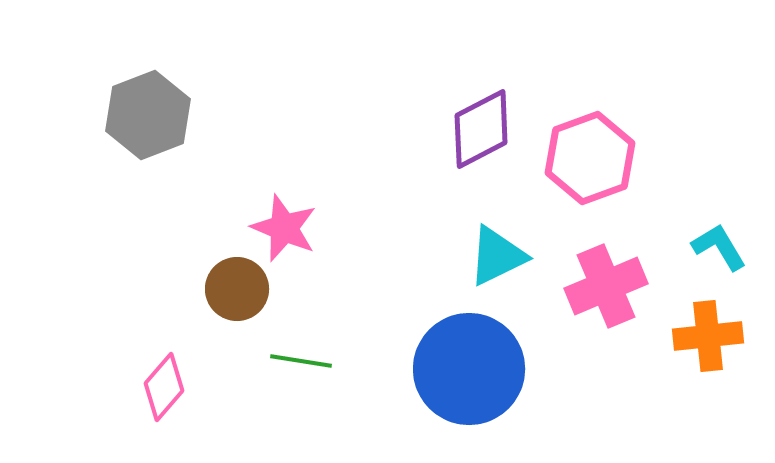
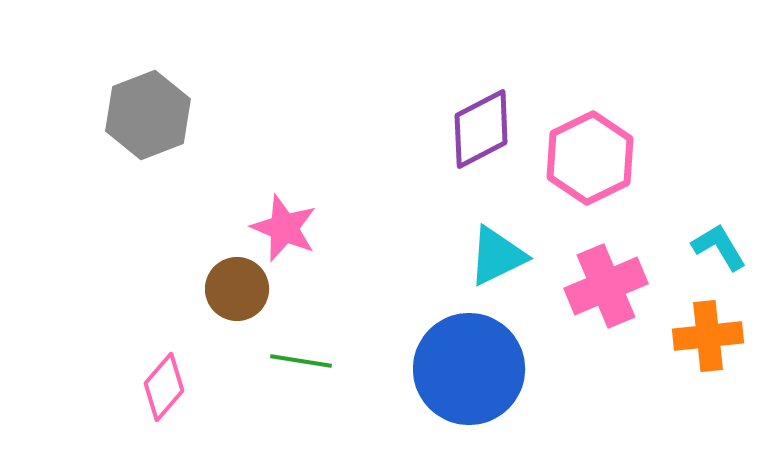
pink hexagon: rotated 6 degrees counterclockwise
